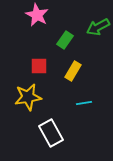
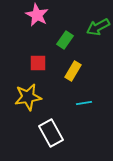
red square: moved 1 px left, 3 px up
